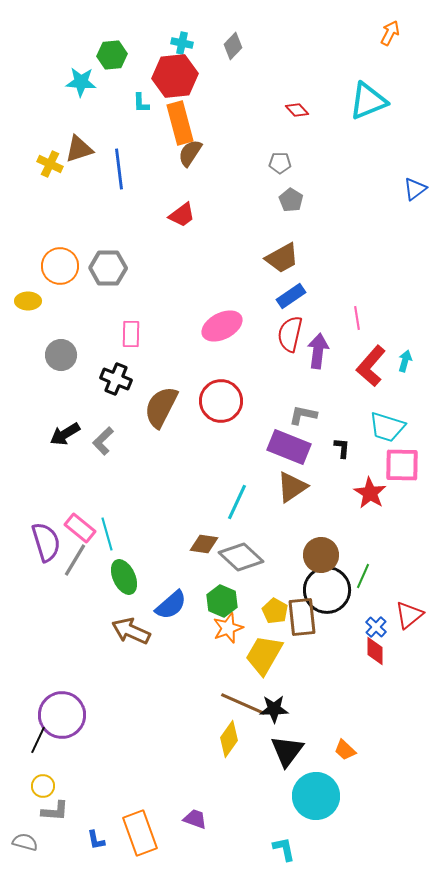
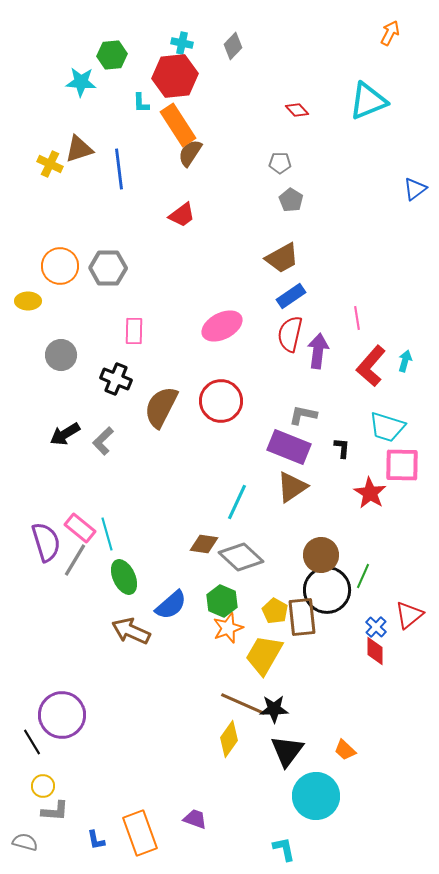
orange rectangle at (180, 123): moved 2 px left, 2 px down; rotated 18 degrees counterclockwise
pink rectangle at (131, 334): moved 3 px right, 3 px up
black line at (38, 740): moved 6 px left, 2 px down; rotated 56 degrees counterclockwise
